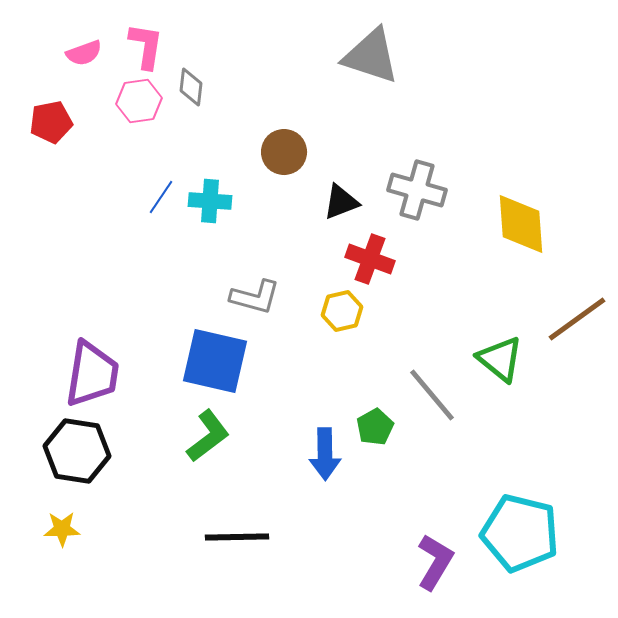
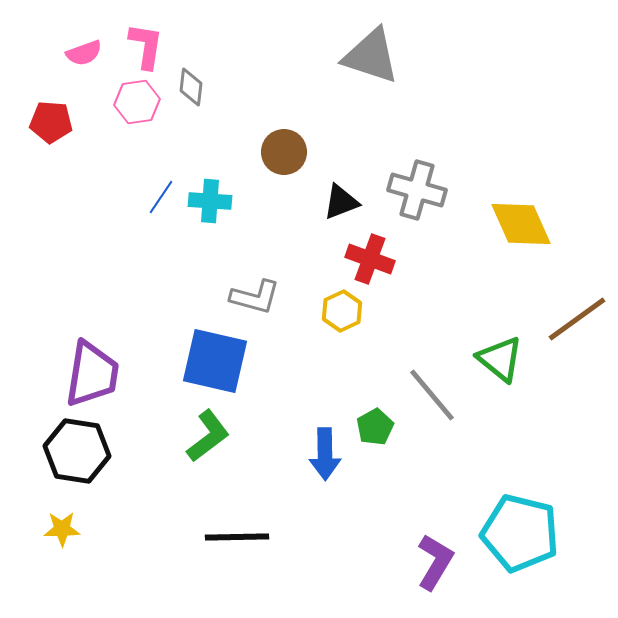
pink hexagon: moved 2 px left, 1 px down
red pentagon: rotated 15 degrees clockwise
yellow diamond: rotated 20 degrees counterclockwise
yellow hexagon: rotated 12 degrees counterclockwise
